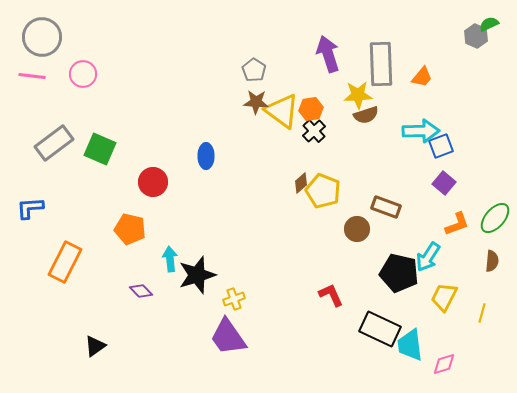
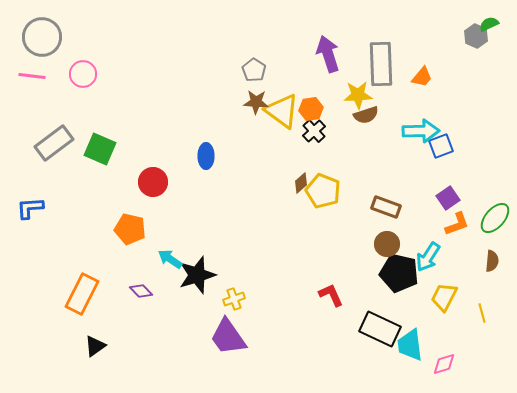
purple square at (444, 183): moved 4 px right, 15 px down; rotated 15 degrees clockwise
brown circle at (357, 229): moved 30 px right, 15 px down
cyan arrow at (170, 259): rotated 50 degrees counterclockwise
orange rectangle at (65, 262): moved 17 px right, 32 px down
yellow line at (482, 313): rotated 30 degrees counterclockwise
